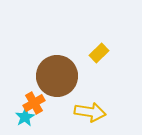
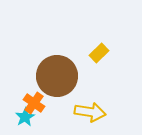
orange cross: rotated 25 degrees counterclockwise
